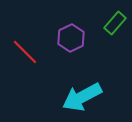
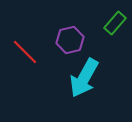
purple hexagon: moved 1 px left, 2 px down; rotated 12 degrees clockwise
cyan arrow: moved 2 px right, 19 px up; rotated 33 degrees counterclockwise
